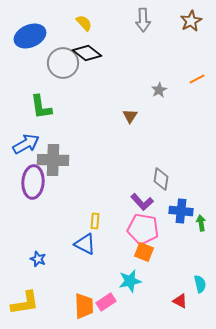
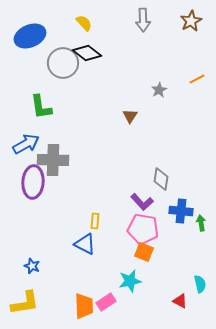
blue star: moved 6 px left, 7 px down
